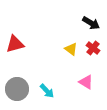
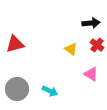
black arrow: rotated 36 degrees counterclockwise
red cross: moved 4 px right, 3 px up
pink triangle: moved 5 px right, 8 px up
cyan arrow: moved 3 px right; rotated 21 degrees counterclockwise
